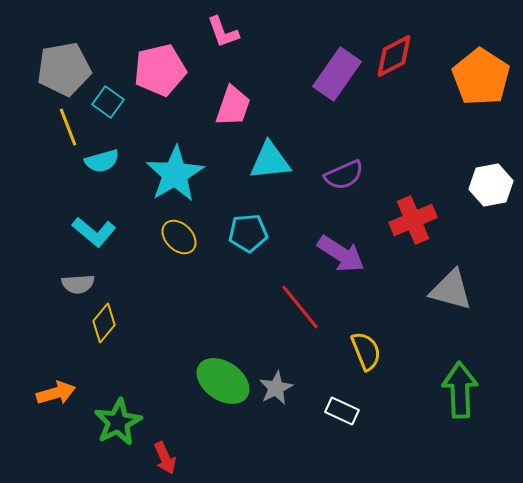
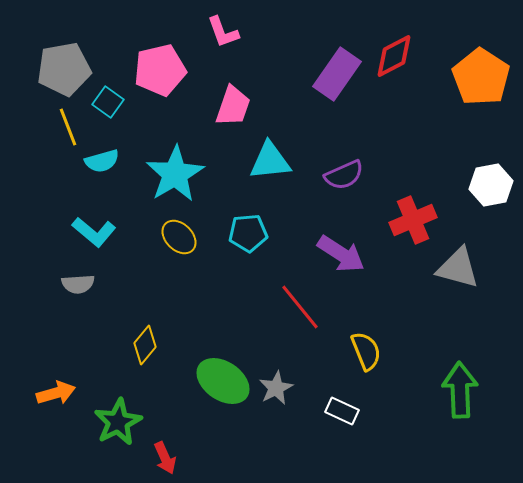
gray triangle: moved 7 px right, 22 px up
yellow diamond: moved 41 px right, 22 px down
